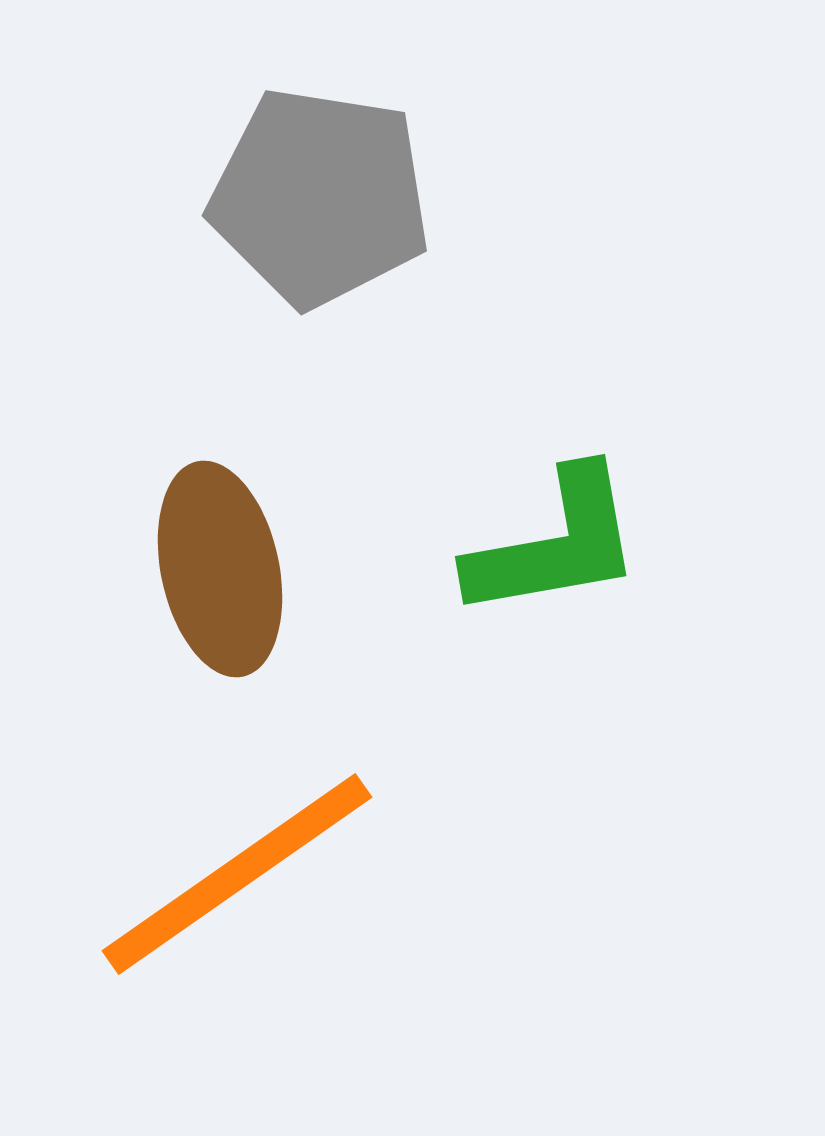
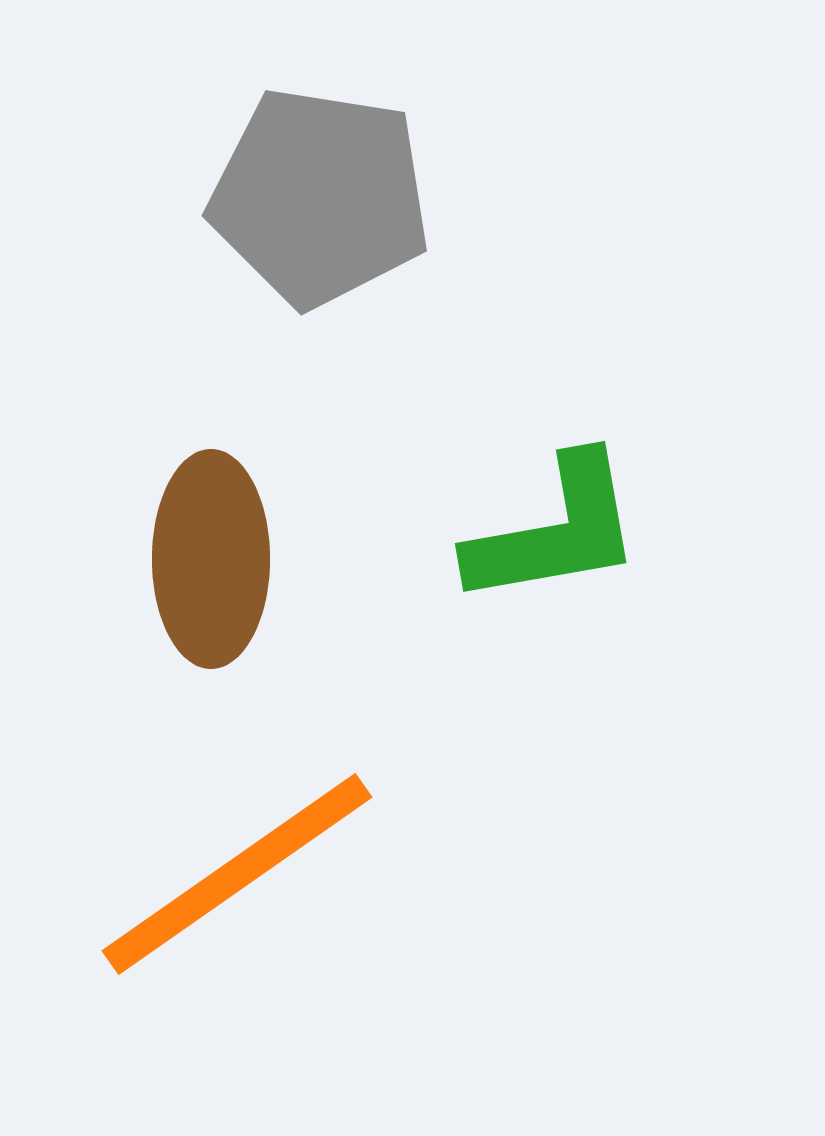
green L-shape: moved 13 px up
brown ellipse: moved 9 px left, 10 px up; rotated 12 degrees clockwise
